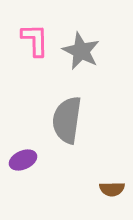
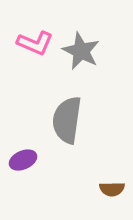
pink L-shape: moved 3 px down; rotated 114 degrees clockwise
